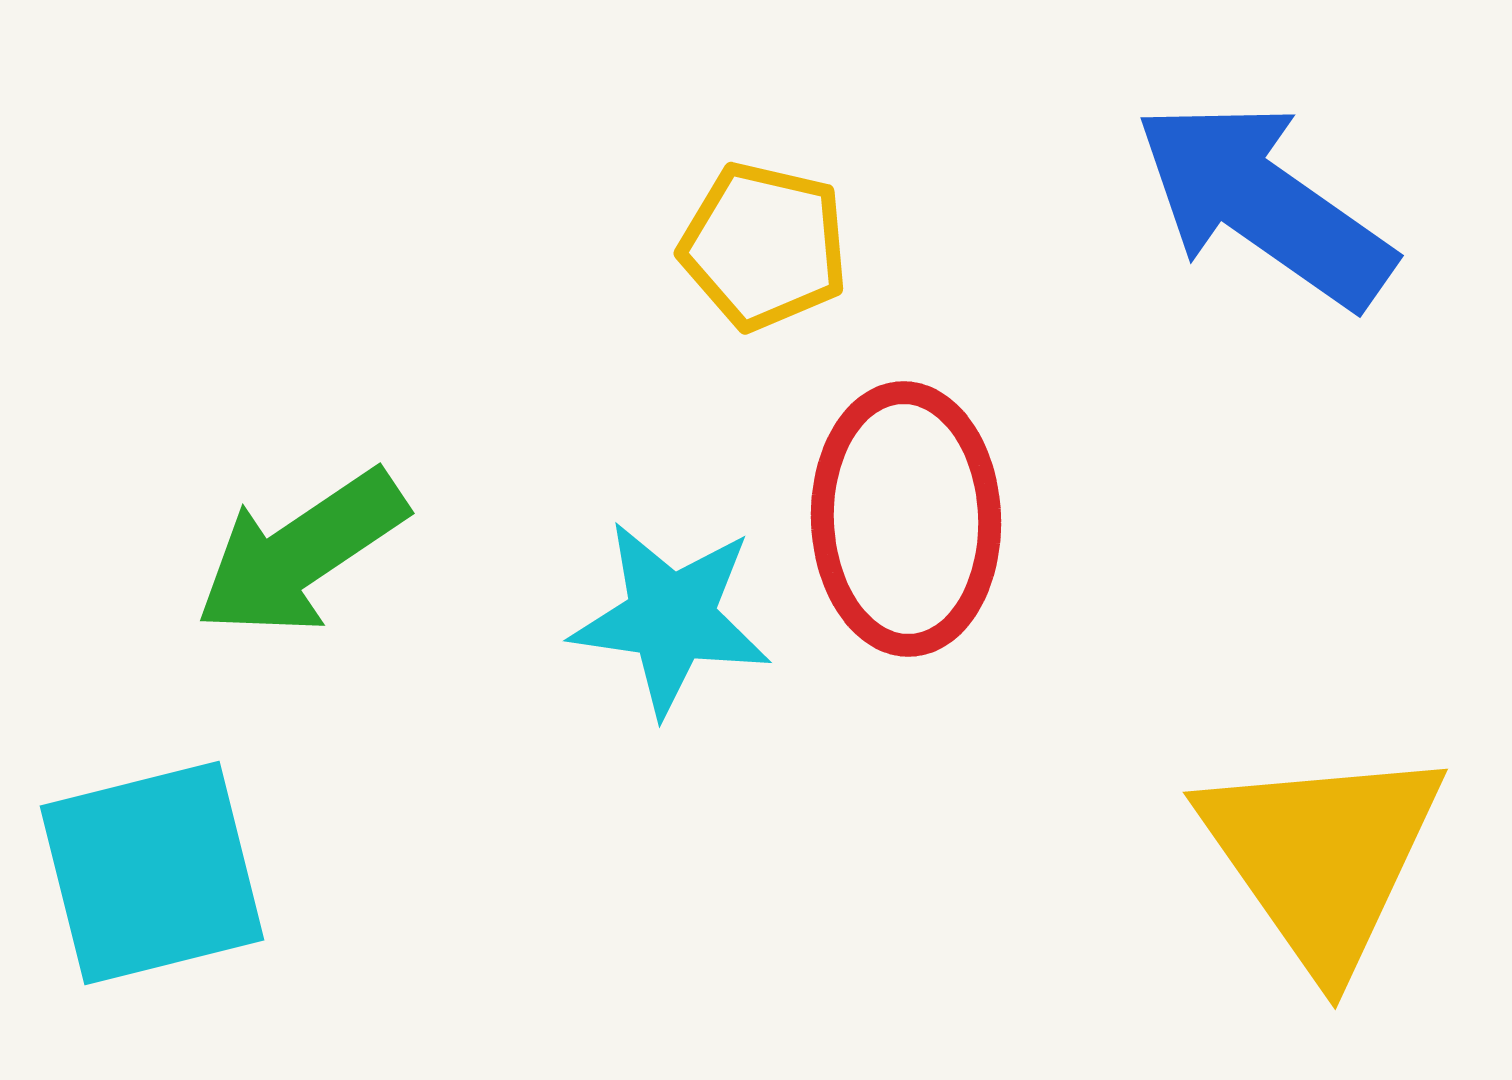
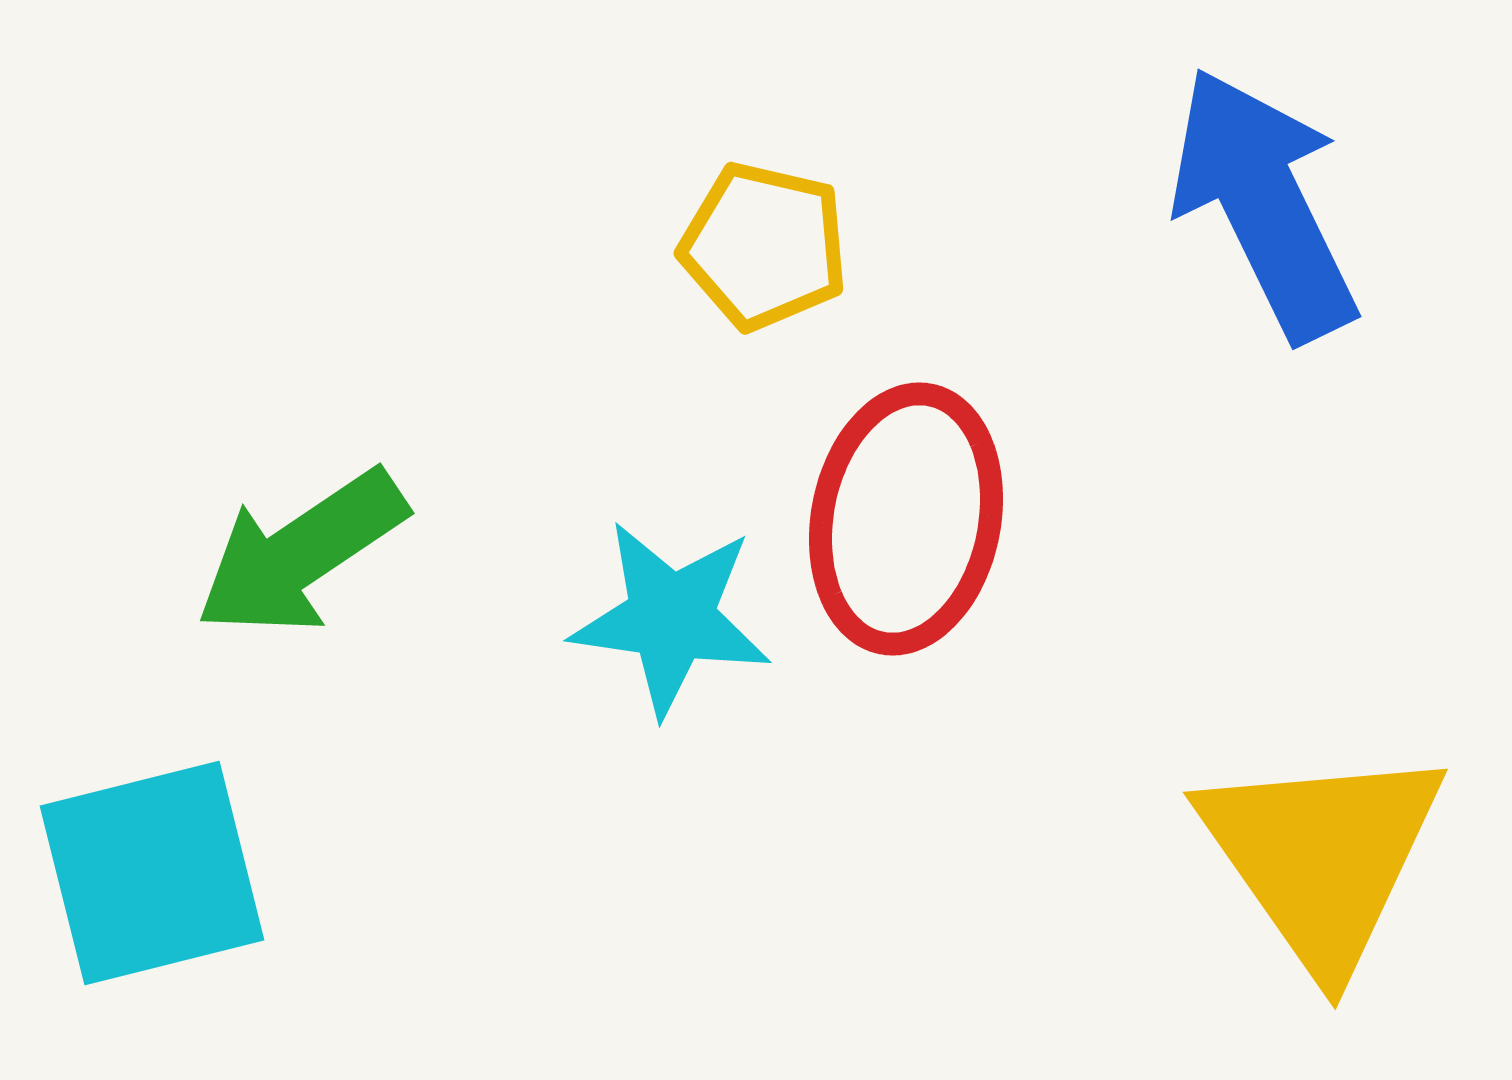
blue arrow: rotated 29 degrees clockwise
red ellipse: rotated 13 degrees clockwise
